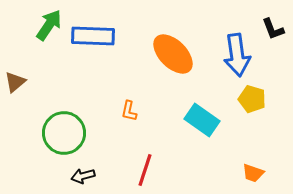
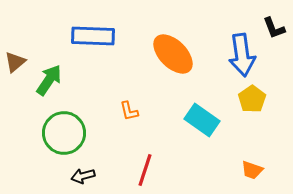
green arrow: moved 55 px down
black L-shape: moved 1 px right, 1 px up
blue arrow: moved 5 px right
brown triangle: moved 20 px up
yellow pentagon: rotated 20 degrees clockwise
orange L-shape: rotated 25 degrees counterclockwise
orange trapezoid: moved 1 px left, 3 px up
